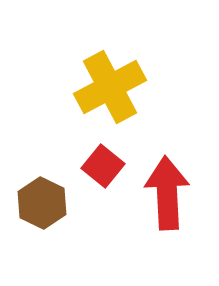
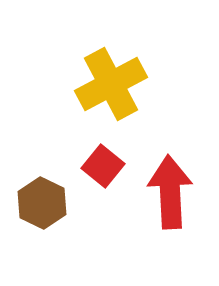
yellow cross: moved 1 px right, 3 px up
red arrow: moved 3 px right, 1 px up
